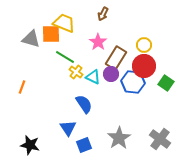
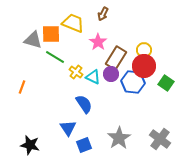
yellow trapezoid: moved 9 px right
gray triangle: moved 2 px right, 1 px down
yellow circle: moved 5 px down
green line: moved 10 px left
